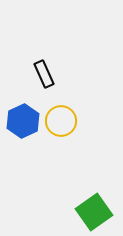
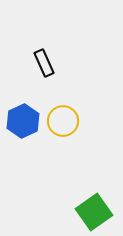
black rectangle: moved 11 px up
yellow circle: moved 2 px right
